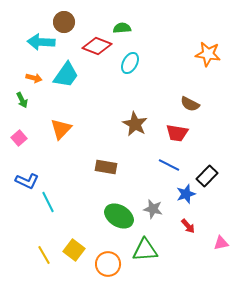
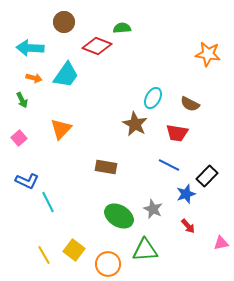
cyan arrow: moved 11 px left, 6 px down
cyan ellipse: moved 23 px right, 35 px down
gray star: rotated 12 degrees clockwise
